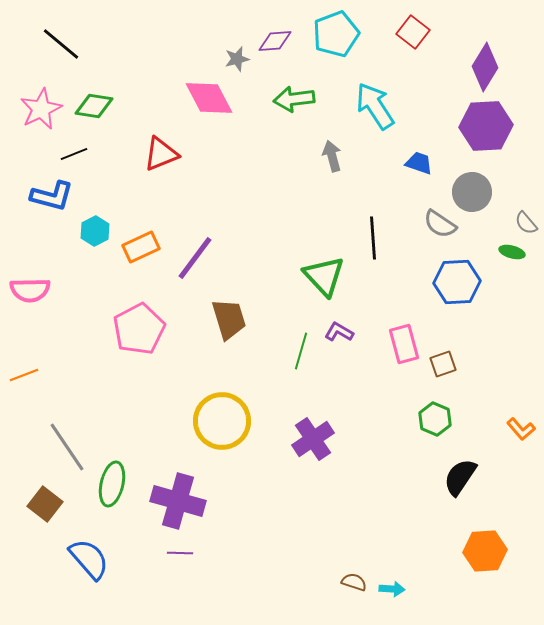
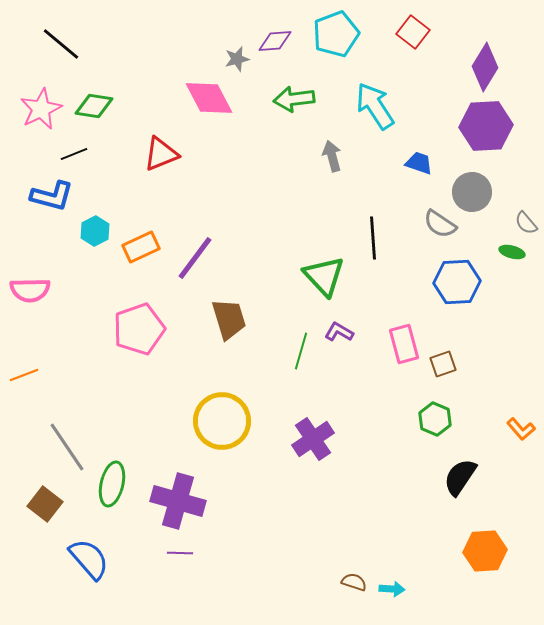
pink pentagon at (139, 329): rotated 9 degrees clockwise
